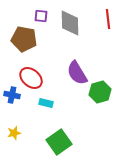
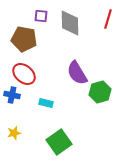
red line: rotated 24 degrees clockwise
red ellipse: moved 7 px left, 4 px up
